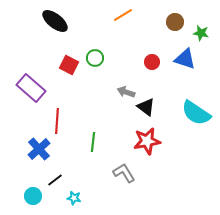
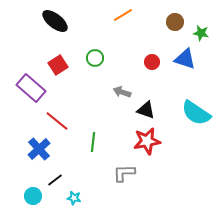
red square: moved 11 px left; rotated 30 degrees clockwise
gray arrow: moved 4 px left
black triangle: moved 3 px down; rotated 18 degrees counterclockwise
red line: rotated 55 degrees counterclockwise
gray L-shape: rotated 60 degrees counterclockwise
